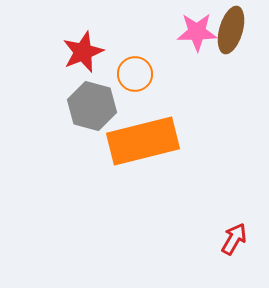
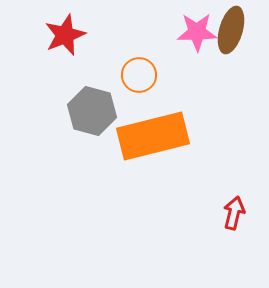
red star: moved 18 px left, 17 px up
orange circle: moved 4 px right, 1 px down
gray hexagon: moved 5 px down
orange rectangle: moved 10 px right, 5 px up
red arrow: moved 26 px up; rotated 16 degrees counterclockwise
